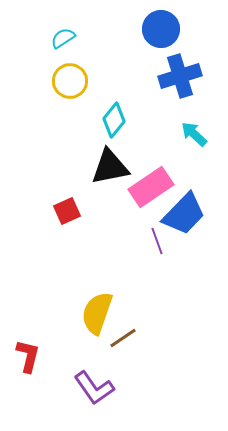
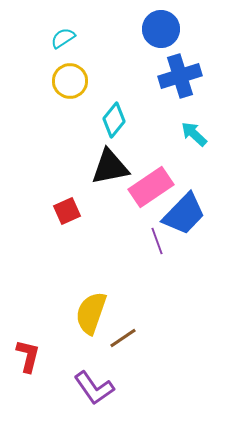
yellow semicircle: moved 6 px left
